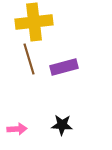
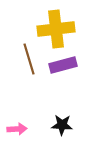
yellow cross: moved 22 px right, 7 px down
purple rectangle: moved 1 px left, 2 px up
